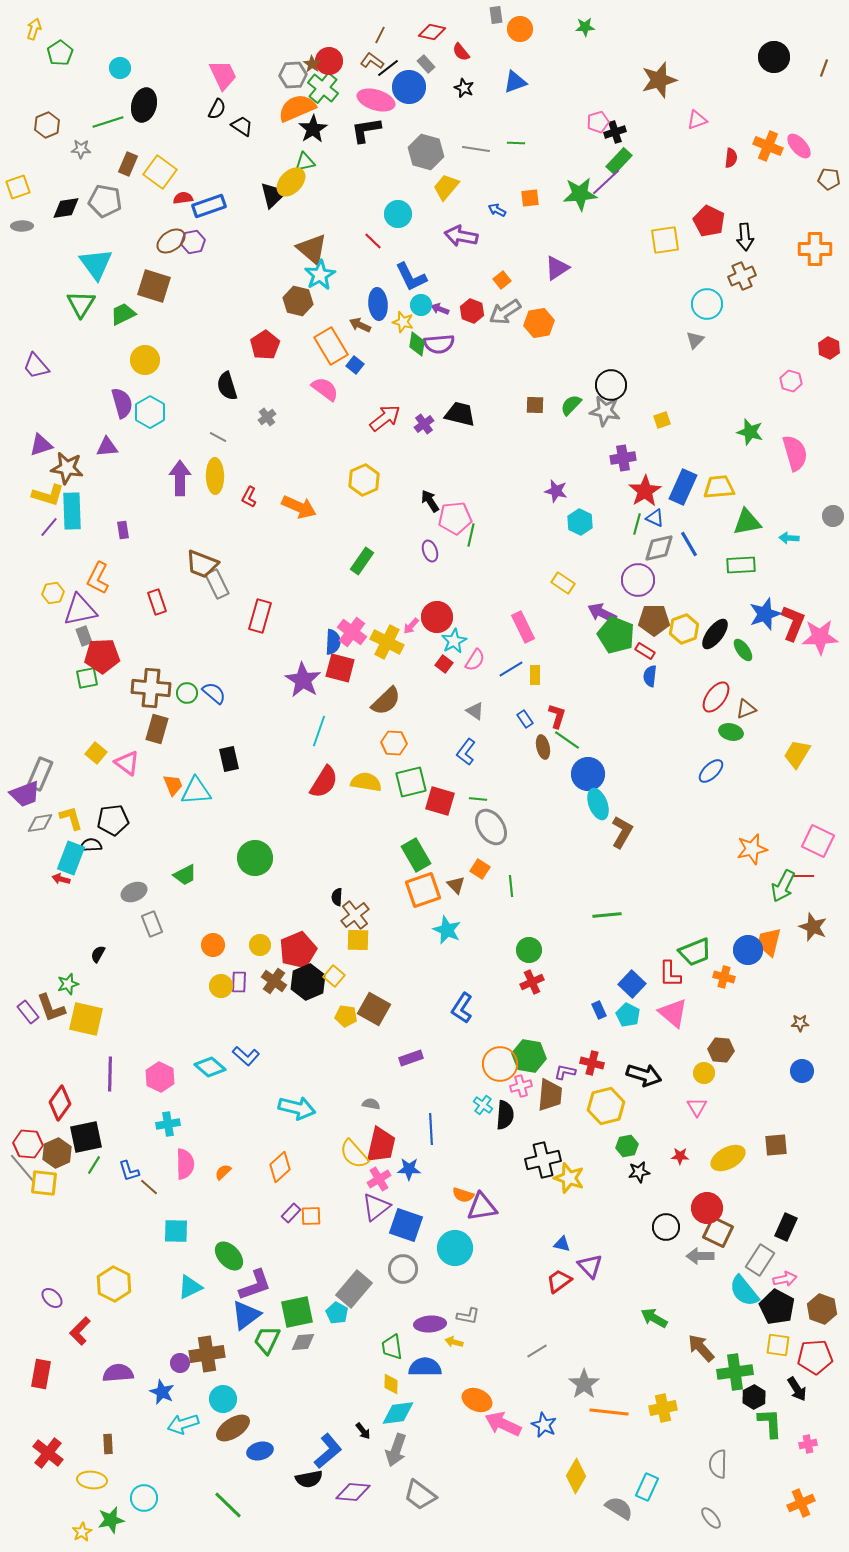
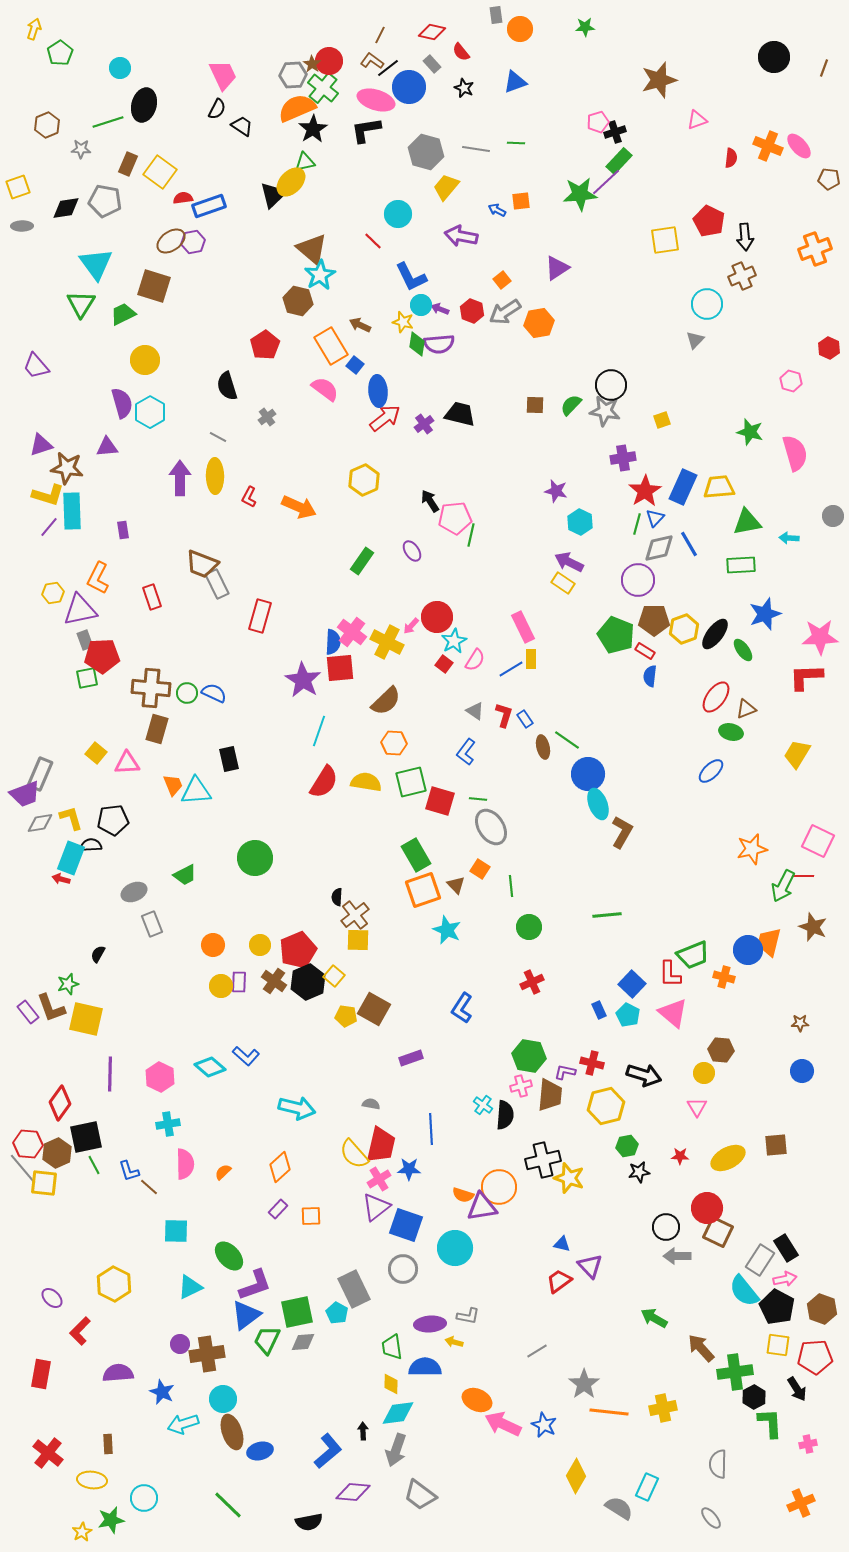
gray rectangle at (426, 64): moved 6 px right
orange square at (530, 198): moved 9 px left, 3 px down
orange cross at (815, 249): rotated 20 degrees counterclockwise
blue ellipse at (378, 304): moved 87 px down
blue triangle at (655, 518): rotated 48 degrees clockwise
purple ellipse at (430, 551): moved 18 px left; rotated 15 degrees counterclockwise
red rectangle at (157, 602): moved 5 px left, 5 px up
purple arrow at (602, 613): moved 33 px left, 51 px up
red L-shape at (793, 623): moved 13 px right, 54 px down; rotated 114 degrees counterclockwise
gray rectangle at (84, 636): moved 1 px right, 4 px down
red square at (340, 668): rotated 20 degrees counterclockwise
yellow rectangle at (535, 675): moved 4 px left, 16 px up
blue semicircle at (214, 693): rotated 15 degrees counterclockwise
red L-shape at (557, 716): moved 53 px left, 1 px up
pink triangle at (127, 763): rotated 40 degrees counterclockwise
green circle at (529, 950): moved 23 px up
green trapezoid at (695, 952): moved 2 px left, 3 px down
orange circle at (500, 1064): moved 1 px left, 123 px down
green line at (94, 1165): rotated 60 degrees counterclockwise
purple rectangle at (291, 1213): moved 13 px left, 4 px up
black rectangle at (786, 1227): moved 21 px down; rotated 56 degrees counterclockwise
gray arrow at (700, 1256): moved 23 px left
gray rectangle at (354, 1289): rotated 66 degrees counterclockwise
purple circle at (180, 1363): moved 19 px up
brown ellipse at (233, 1428): moved 1 px left, 4 px down; rotated 76 degrees counterclockwise
black arrow at (363, 1431): rotated 144 degrees counterclockwise
black semicircle at (309, 1479): moved 43 px down
